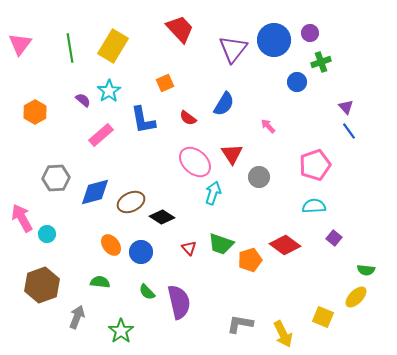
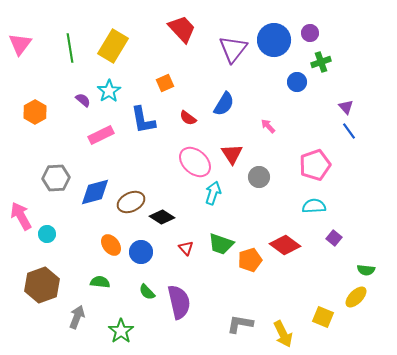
red trapezoid at (180, 29): moved 2 px right
pink rectangle at (101, 135): rotated 15 degrees clockwise
pink arrow at (22, 218): moved 1 px left, 2 px up
red triangle at (189, 248): moved 3 px left
